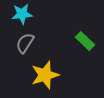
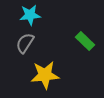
cyan star: moved 8 px right, 1 px down
yellow star: rotated 12 degrees clockwise
